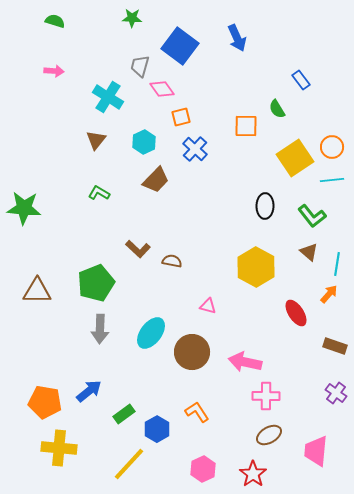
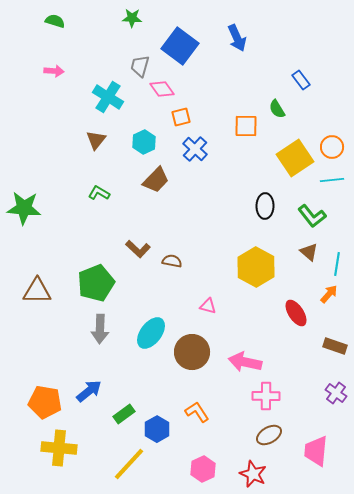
red star at (253, 474): rotated 12 degrees counterclockwise
